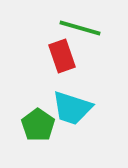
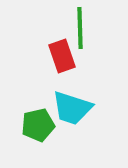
green line: rotated 72 degrees clockwise
green pentagon: rotated 24 degrees clockwise
